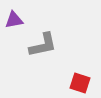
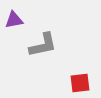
red square: rotated 25 degrees counterclockwise
